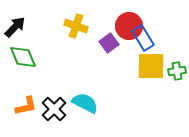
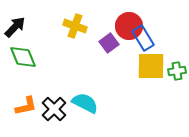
yellow cross: moved 1 px left
